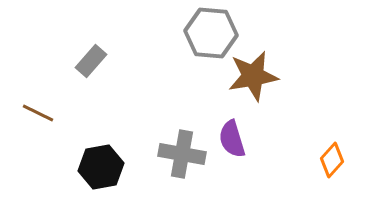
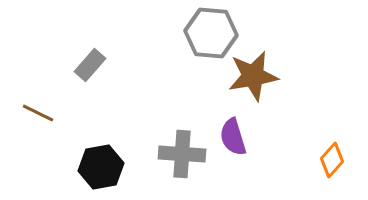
gray rectangle: moved 1 px left, 4 px down
purple semicircle: moved 1 px right, 2 px up
gray cross: rotated 6 degrees counterclockwise
